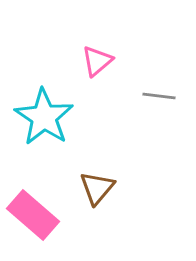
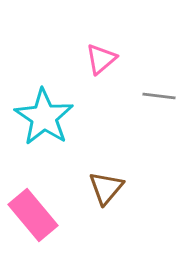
pink triangle: moved 4 px right, 2 px up
brown triangle: moved 9 px right
pink rectangle: rotated 9 degrees clockwise
